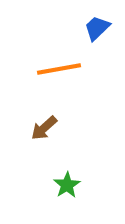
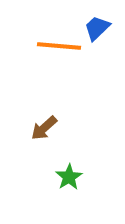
orange line: moved 23 px up; rotated 15 degrees clockwise
green star: moved 2 px right, 8 px up
